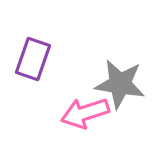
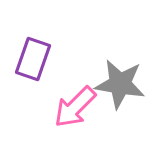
pink arrow: moved 10 px left, 6 px up; rotated 27 degrees counterclockwise
